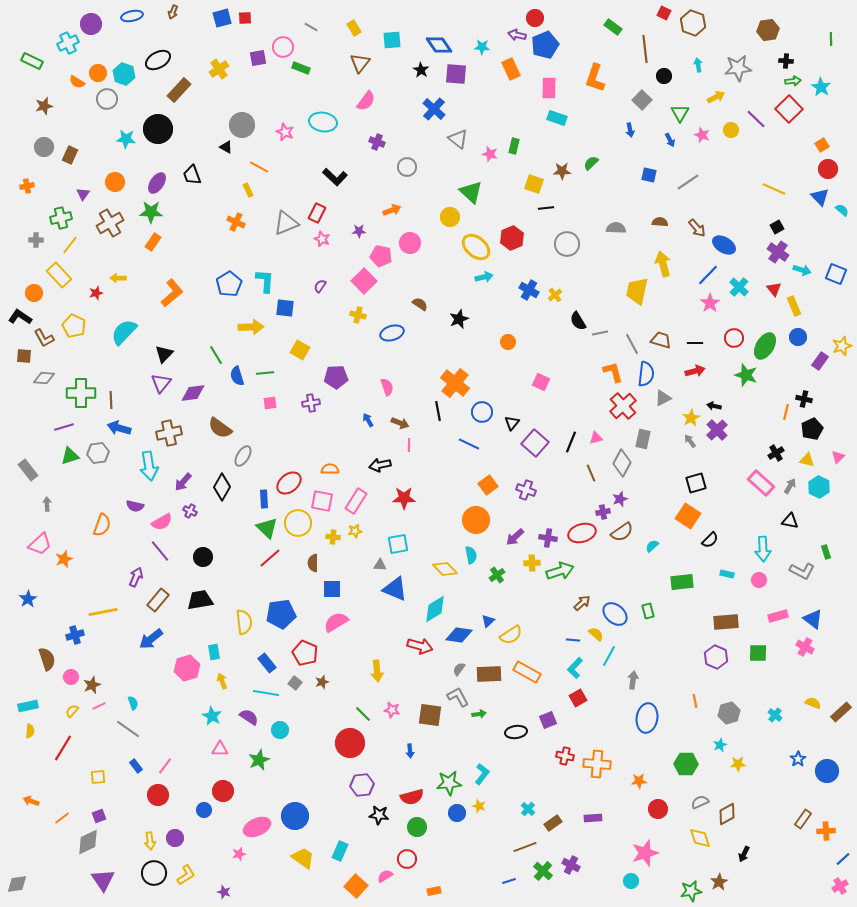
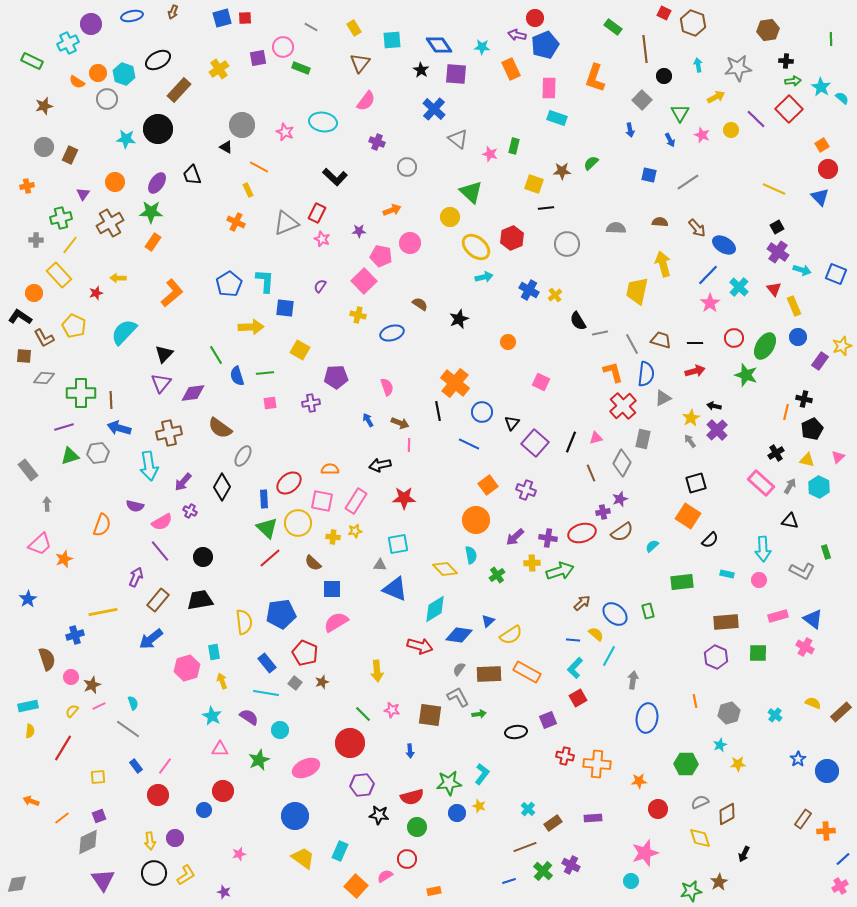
cyan semicircle at (842, 210): moved 112 px up
brown semicircle at (313, 563): rotated 48 degrees counterclockwise
pink ellipse at (257, 827): moved 49 px right, 59 px up
